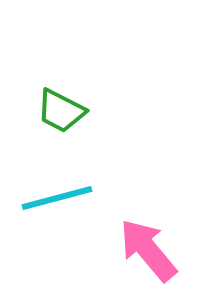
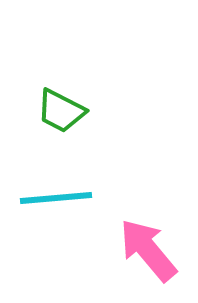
cyan line: moved 1 px left; rotated 10 degrees clockwise
